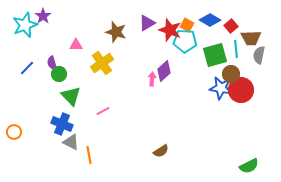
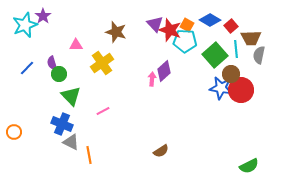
purple triangle: moved 8 px right, 1 px down; rotated 42 degrees counterclockwise
green square: rotated 25 degrees counterclockwise
